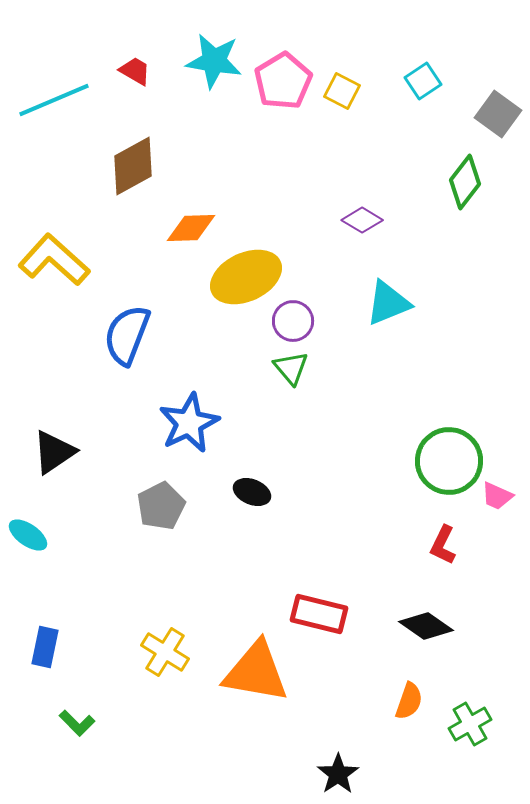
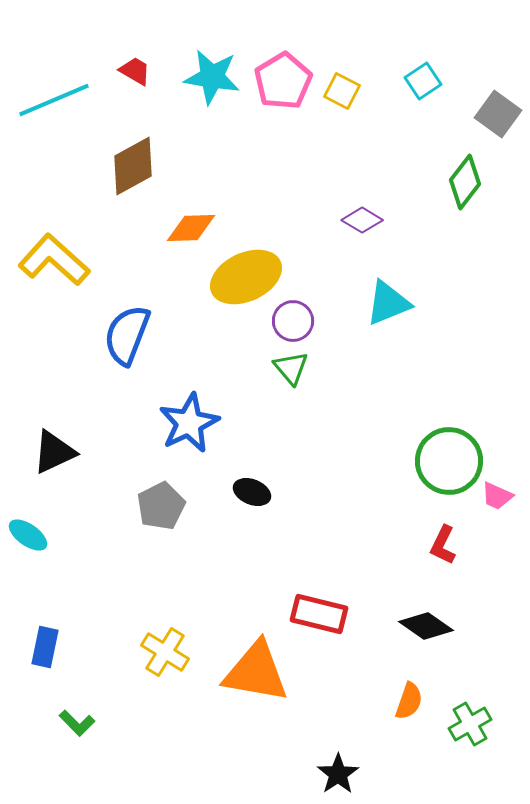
cyan star: moved 2 px left, 16 px down
black triangle: rotated 9 degrees clockwise
